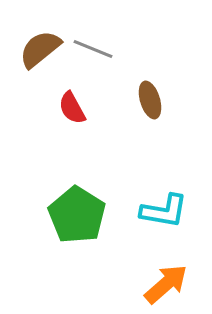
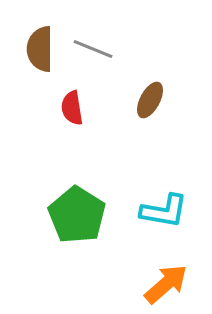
brown semicircle: rotated 51 degrees counterclockwise
brown ellipse: rotated 45 degrees clockwise
red semicircle: rotated 20 degrees clockwise
